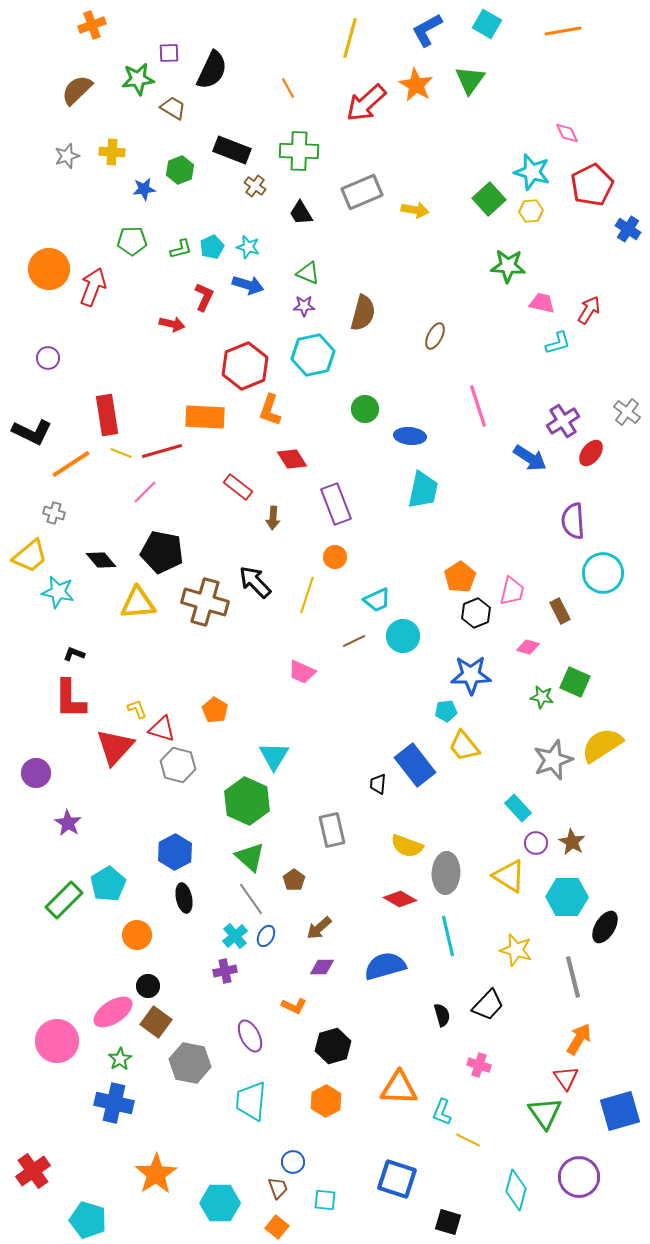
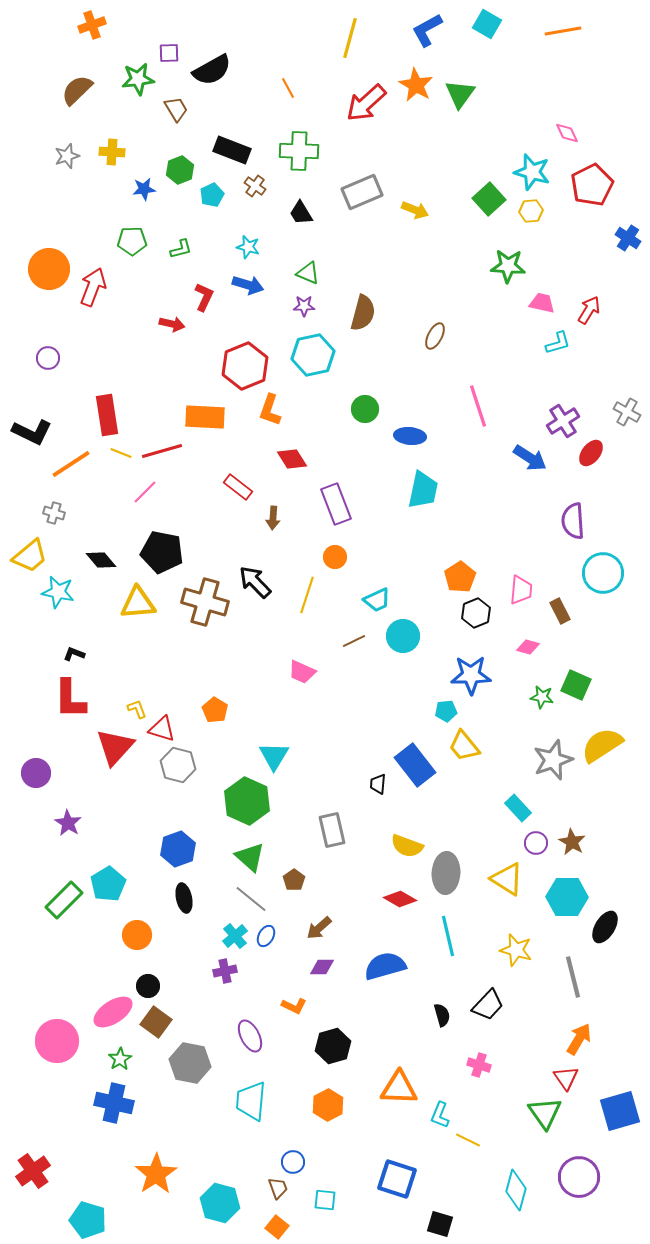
black semicircle at (212, 70): rotated 36 degrees clockwise
green triangle at (470, 80): moved 10 px left, 14 px down
brown trapezoid at (173, 108): moved 3 px right, 1 px down; rotated 28 degrees clockwise
yellow arrow at (415, 210): rotated 12 degrees clockwise
blue cross at (628, 229): moved 9 px down
cyan pentagon at (212, 247): moved 52 px up
gray cross at (627, 412): rotated 8 degrees counterclockwise
pink trapezoid at (512, 591): moved 9 px right, 1 px up; rotated 8 degrees counterclockwise
green square at (575, 682): moved 1 px right, 3 px down
blue hexagon at (175, 852): moved 3 px right, 3 px up; rotated 8 degrees clockwise
yellow triangle at (509, 876): moved 2 px left, 3 px down
gray line at (251, 899): rotated 16 degrees counterclockwise
orange hexagon at (326, 1101): moved 2 px right, 4 px down
cyan L-shape at (442, 1112): moved 2 px left, 3 px down
cyan hexagon at (220, 1203): rotated 15 degrees clockwise
black square at (448, 1222): moved 8 px left, 2 px down
